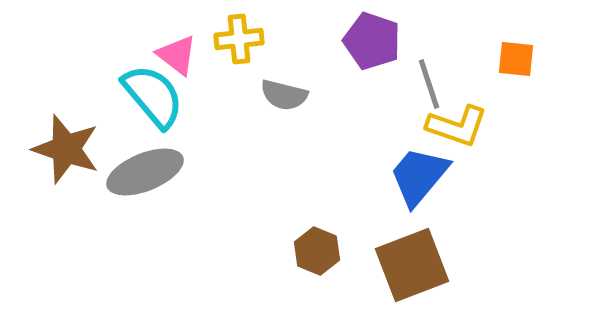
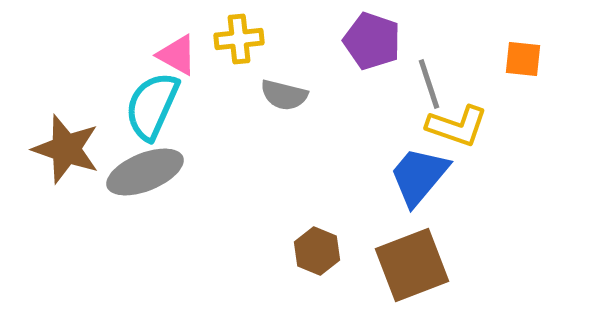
pink triangle: rotated 9 degrees counterclockwise
orange square: moved 7 px right
cyan semicircle: moved 1 px left, 10 px down; rotated 116 degrees counterclockwise
